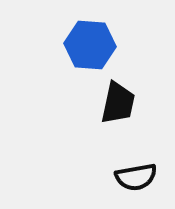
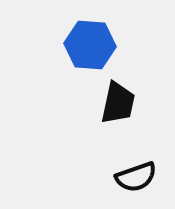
black semicircle: rotated 9 degrees counterclockwise
